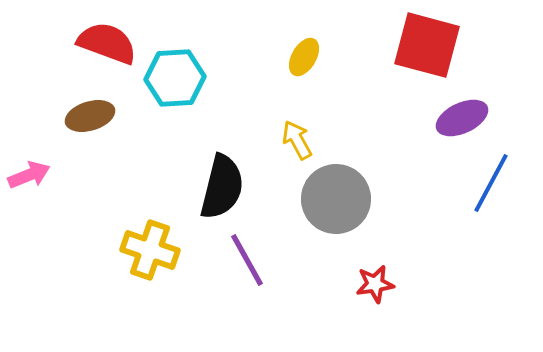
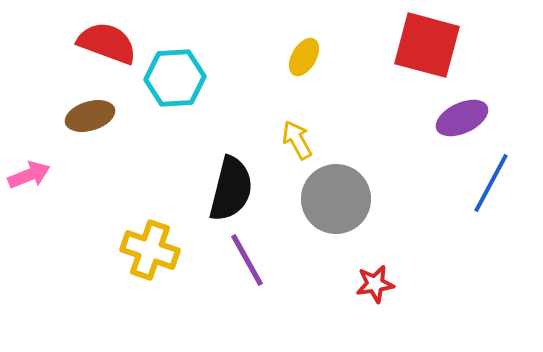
black semicircle: moved 9 px right, 2 px down
